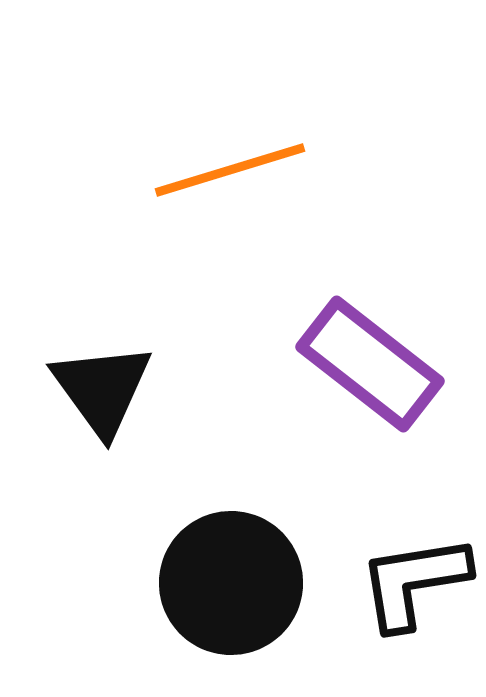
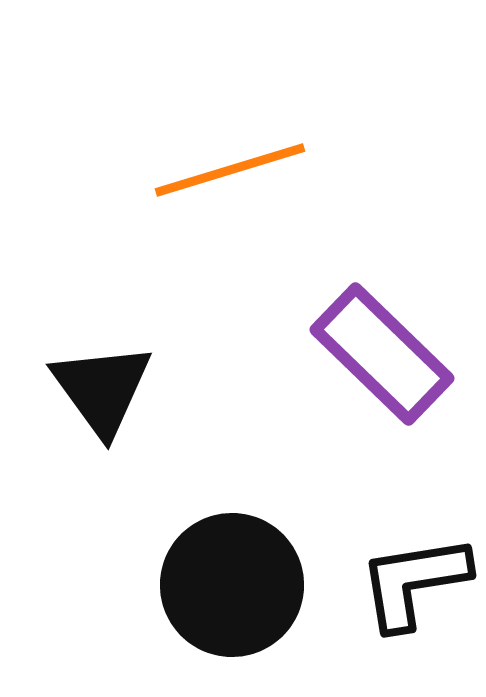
purple rectangle: moved 12 px right, 10 px up; rotated 6 degrees clockwise
black circle: moved 1 px right, 2 px down
